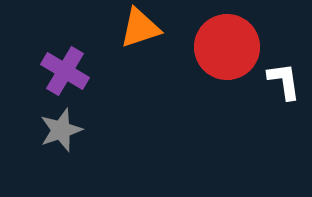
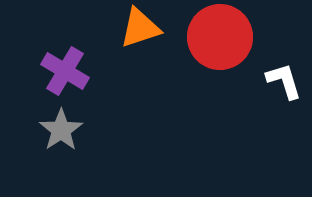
red circle: moved 7 px left, 10 px up
white L-shape: rotated 9 degrees counterclockwise
gray star: rotated 15 degrees counterclockwise
